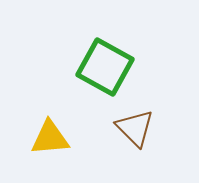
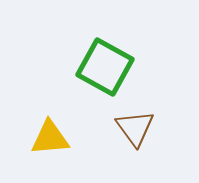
brown triangle: rotated 9 degrees clockwise
